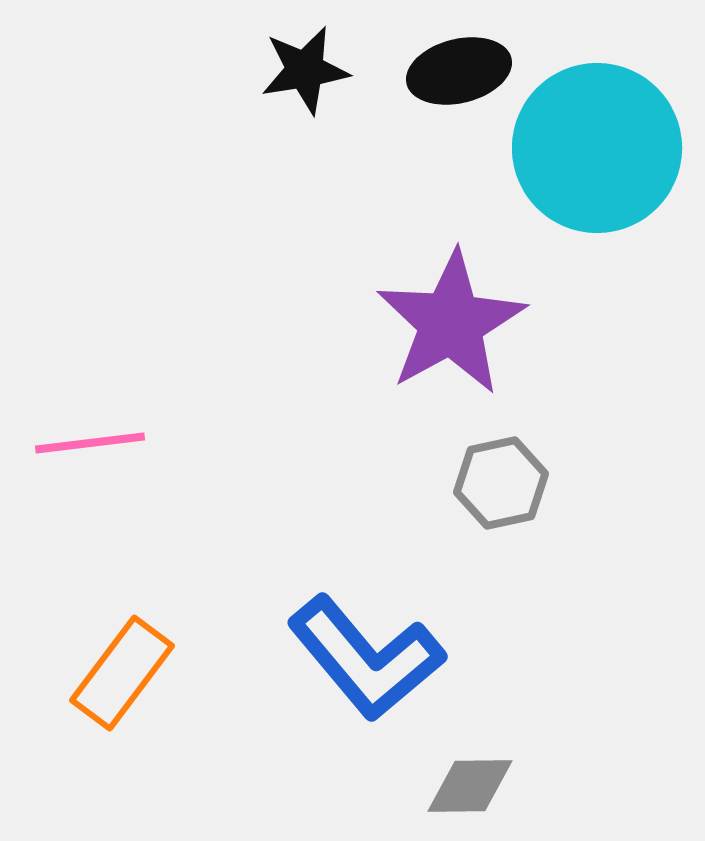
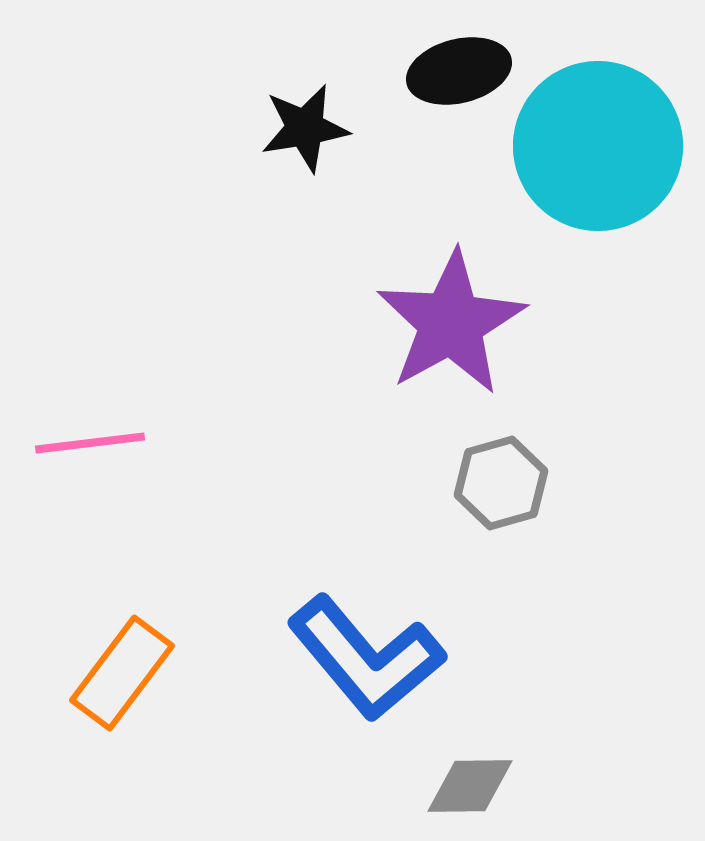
black star: moved 58 px down
cyan circle: moved 1 px right, 2 px up
gray hexagon: rotated 4 degrees counterclockwise
